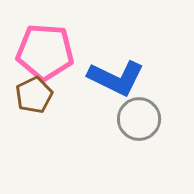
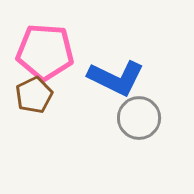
gray circle: moved 1 px up
